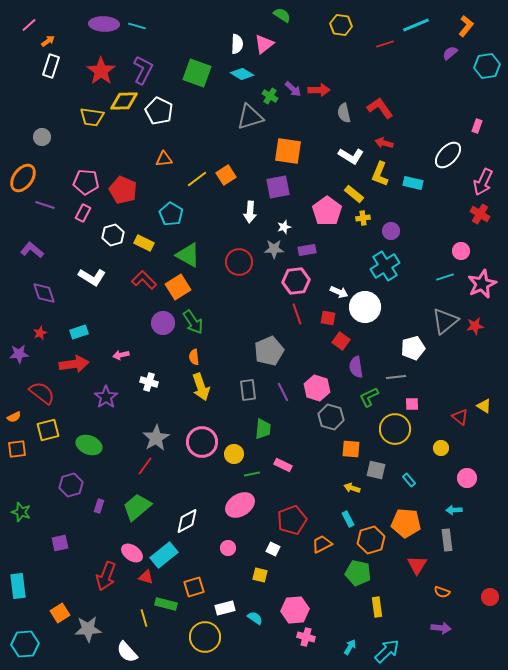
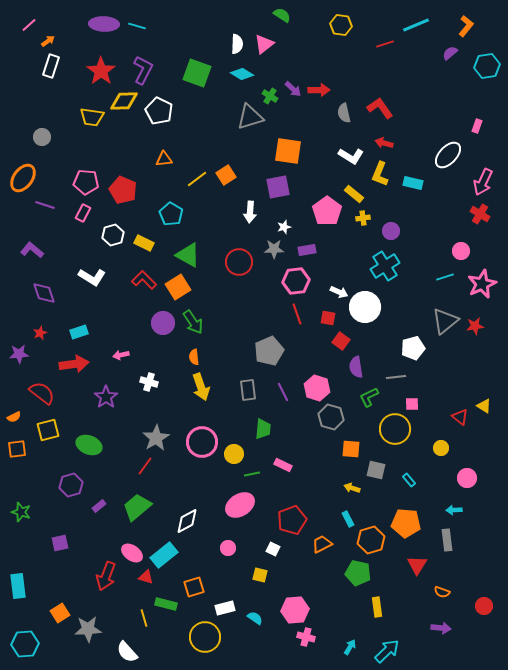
purple rectangle at (99, 506): rotated 32 degrees clockwise
red circle at (490, 597): moved 6 px left, 9 px down
